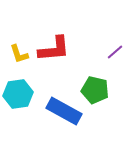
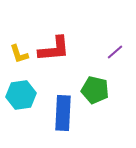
cyan hexagon: moved 3 px right, 1 px down
blue rectangle: moved 1 px left, 2 px down; rotated 64 degrees clockwise
